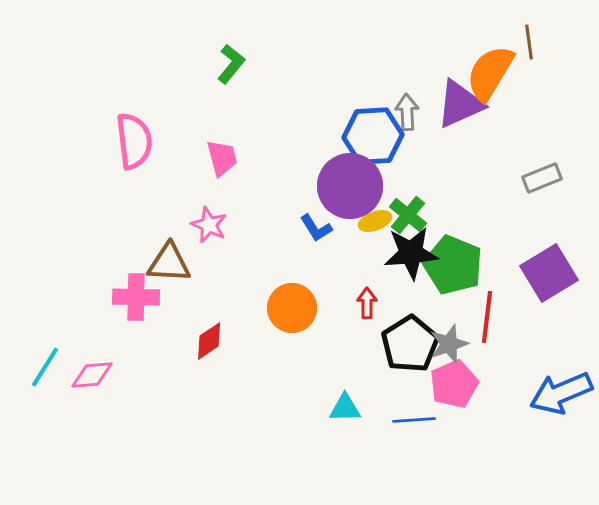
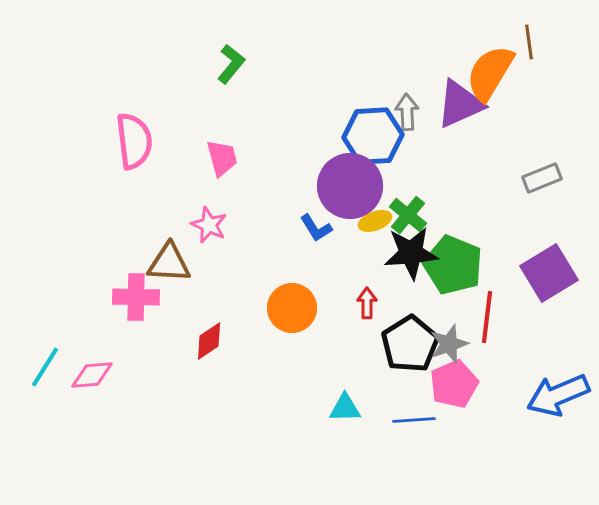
blue arrow: moved 3 px left, 2 px down
